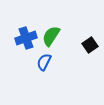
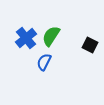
blue cross: rotated 20 degrees counterclockwise
black square: rotated 28 degrees counterclockwise
